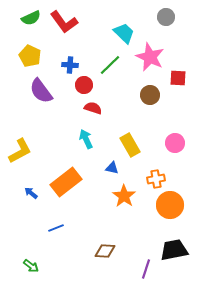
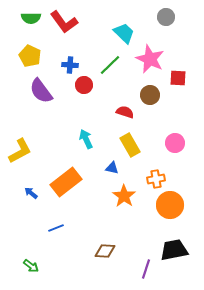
green semicircle: rotated 24 degrees clockwise
pink star: moved 2 px down
red semicircle: moved 32 px right, 4 px down
